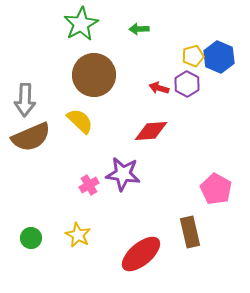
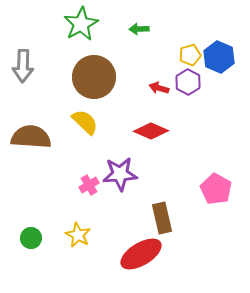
yellow pentagon: moved 3 px left, 1 px up
brown circle: moved 2 px down
purple hexagon: moved 1 px right, 2 px up
gray arrow: moved 2 px left, 34 px up
yellow semicircle: moved 5 px right, 1 px down
red diamond: rotated 28 degrees clockwise
brown semicircle: rotated 153 degrees counterclockwise
purple star: moved 3 px left; rotated 12 degrees counterclockwise
brown rectangle: moved 28 px left, 14 px up
red ellipse: rotated 9 degrees clockwise
